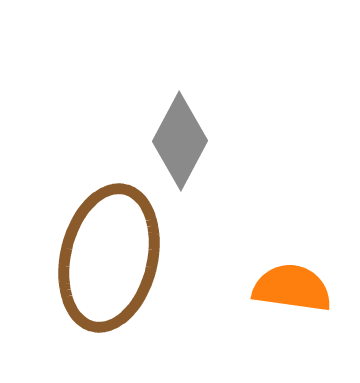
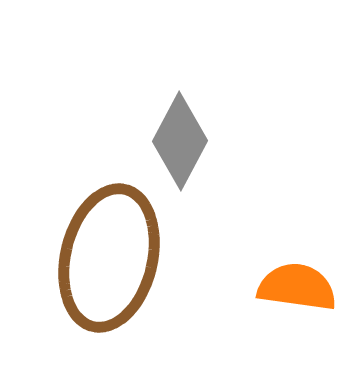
orange semicircle: moved 5 px right, 1 px up
